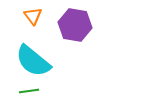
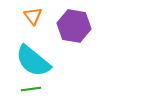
purple hexagon: moved 1 px left, 1 px down
green line: moved 2 px right, 2 px up
